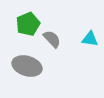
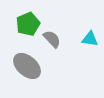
gray ellipse: rotated 24 degrees clockwise
